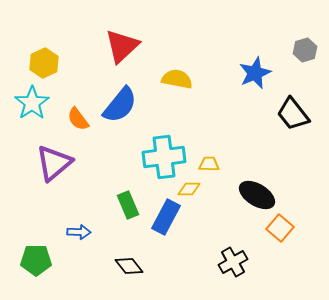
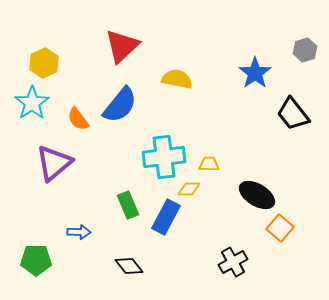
blue star: rotated 12 degrees counterclockwise
